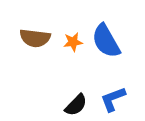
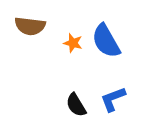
brown semicircle: moved 5 px left, 12 px up
orange star: moved 1 px down; rotated 24 degrees clockwise
black semicircle: rotated 105 degrees clockwise
